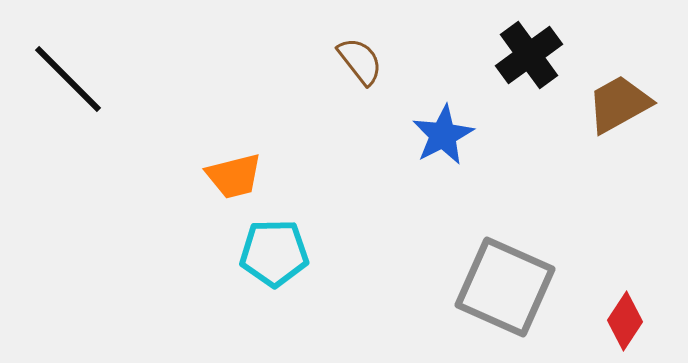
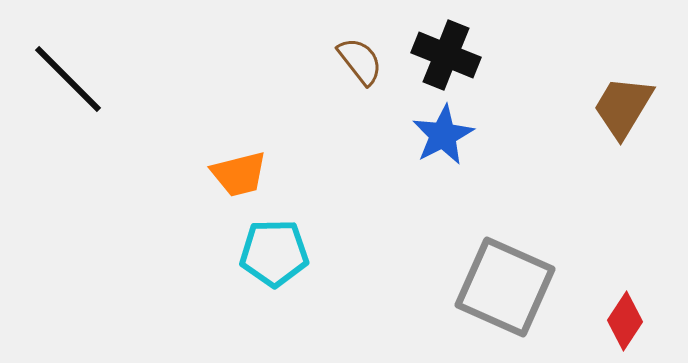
black cross: moved 83 px left; rotated 32 degrees counterclockwise
brown trapezoid: moved 4 px right, 3 px down; rotated 30 degrees counterclockwise
orange trapezoid: moved 5 px right, 2 px up
